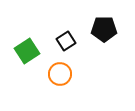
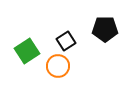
black pentagon: moved 1 px right
orange circle: moved 2 px left, 8 px up
